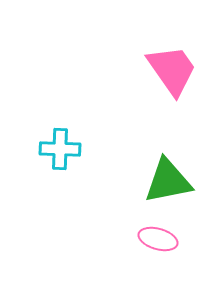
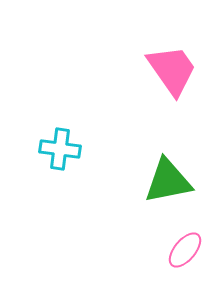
cyan cross: rotated 6 degrees clockwise
pink ellipse: moved 27 px right, 11 px down; rotated 66 degrees counterclockwise
